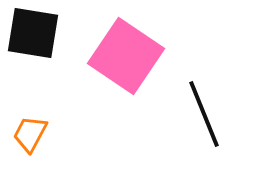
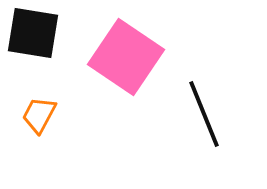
pink square: moved 1 px down
orange trapezoid: moved 9 px right, 19 px up
